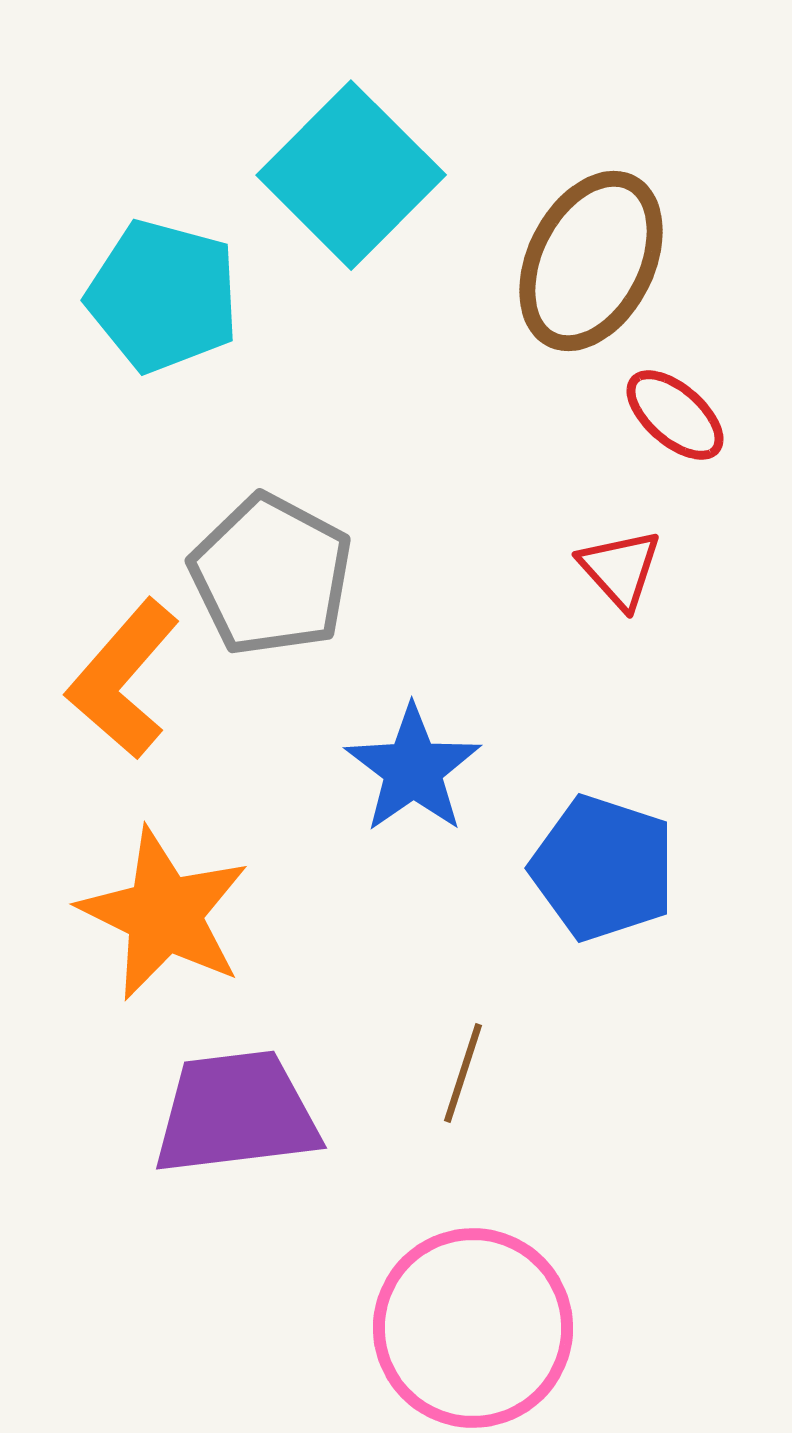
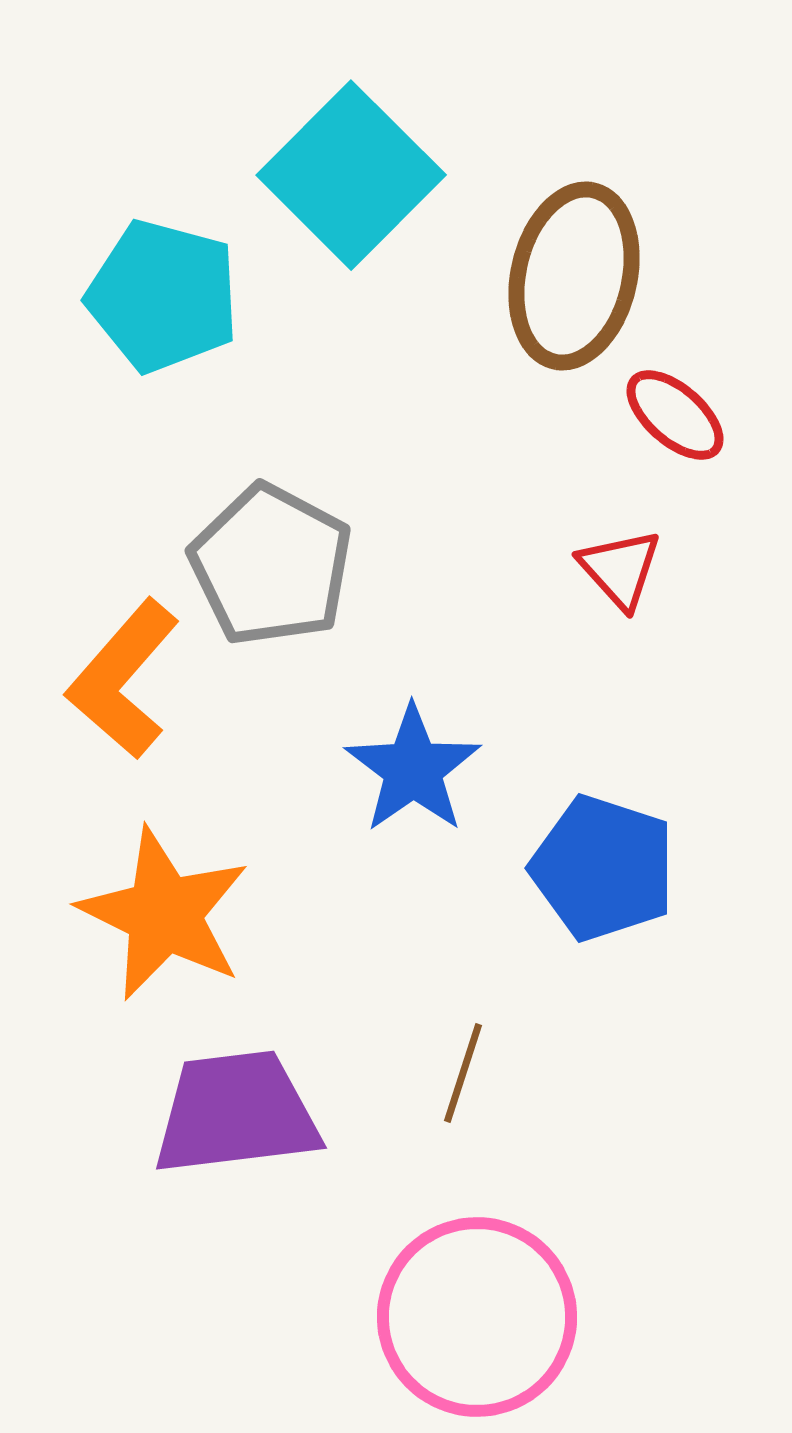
brown ellipse: moved 17 px left, 15 px down; rotated 14 degrees counterclockwise
gray pentagon: moved 10 px up
pink circle: moved 4 px right, 11 px up
